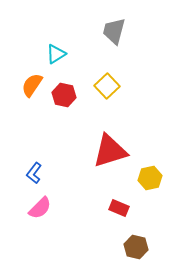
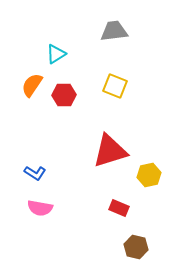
gray trapezoid: rotated 68 degrees clockwise
yellow square: moved 8 px right; rotated 25 degrees counterclockwise
red hexagon: rotated 15 degrees counterclockwise
blue L-shape: moved 1 px right; rotated 95 degrees counterclockwise
yellow hexagon: moved 1 px left, 3 px up
pink semicircle: rotated 55 degrees clockwise
